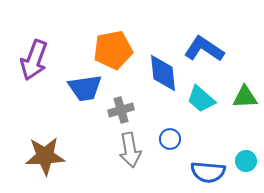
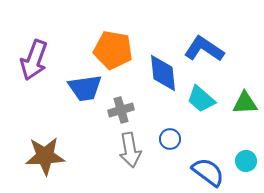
orange pentagon: rotated 21 degrees clockwise
green triangle: moved 6 px down
blue semicircle: rotated 148 degrees counterclockwise
